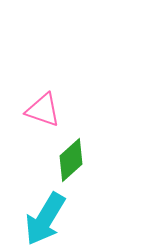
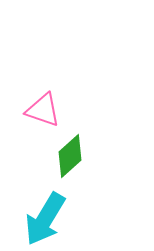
green diamond: moved 1 px left, 4 px up
